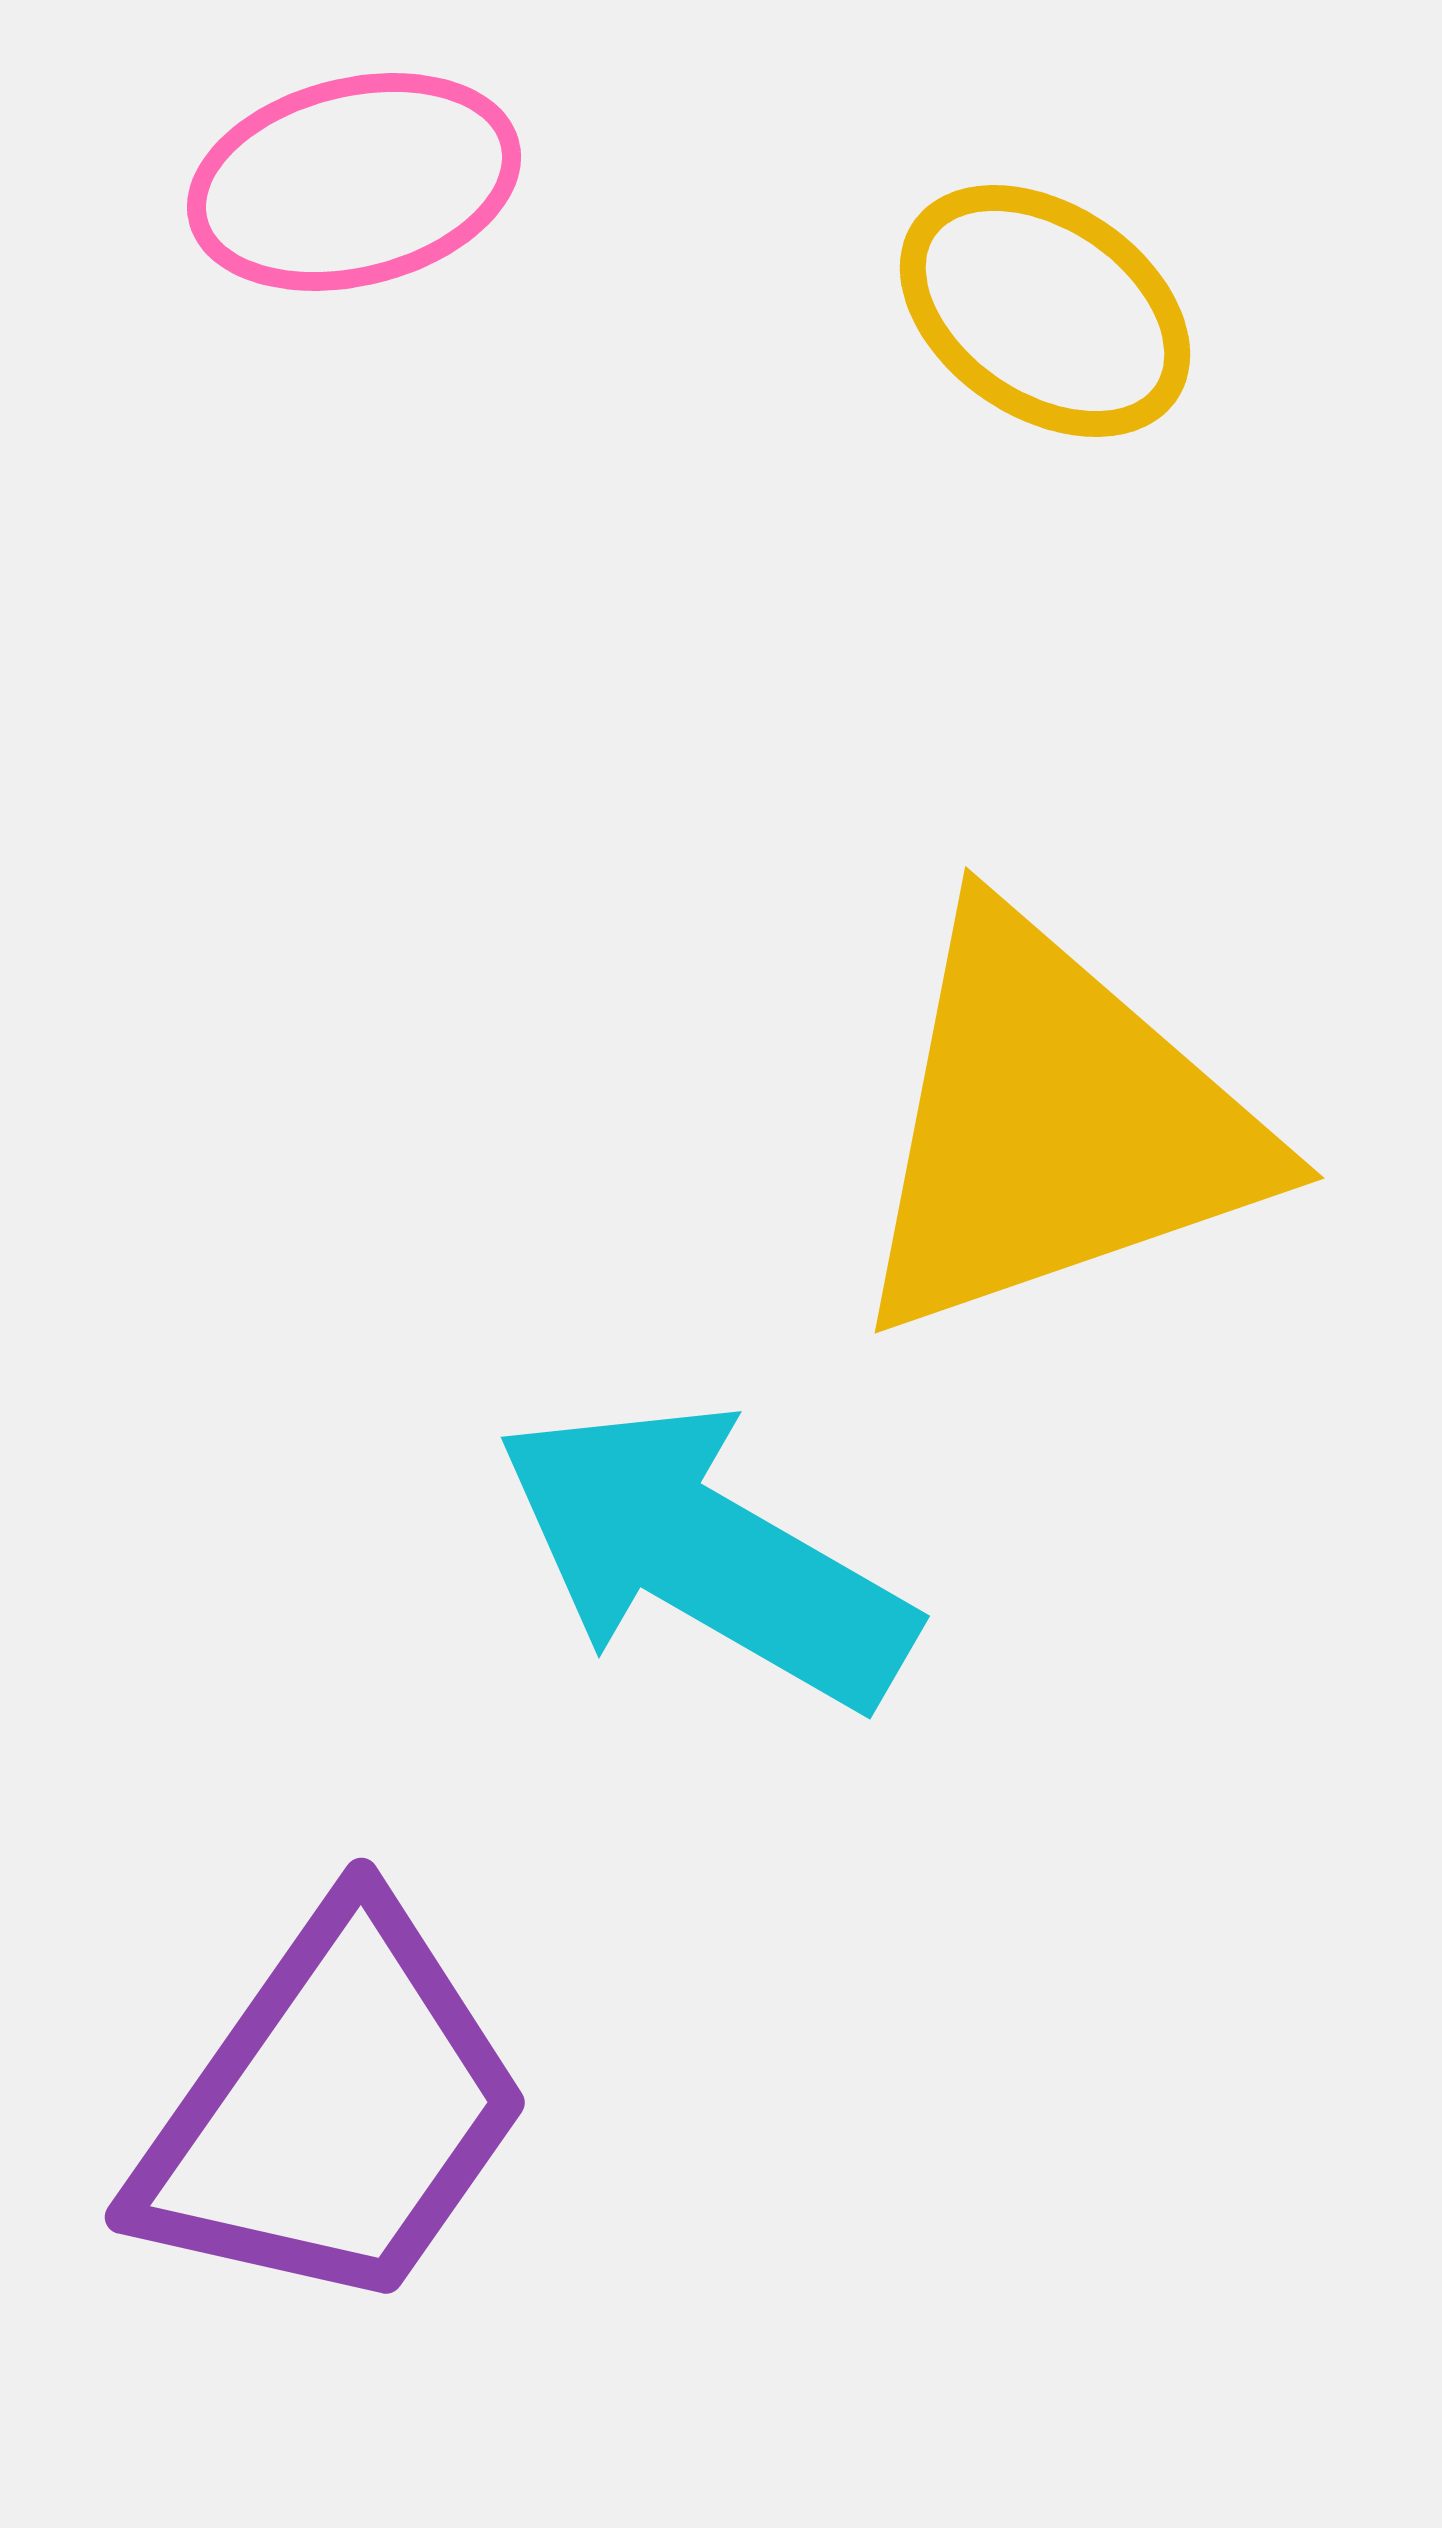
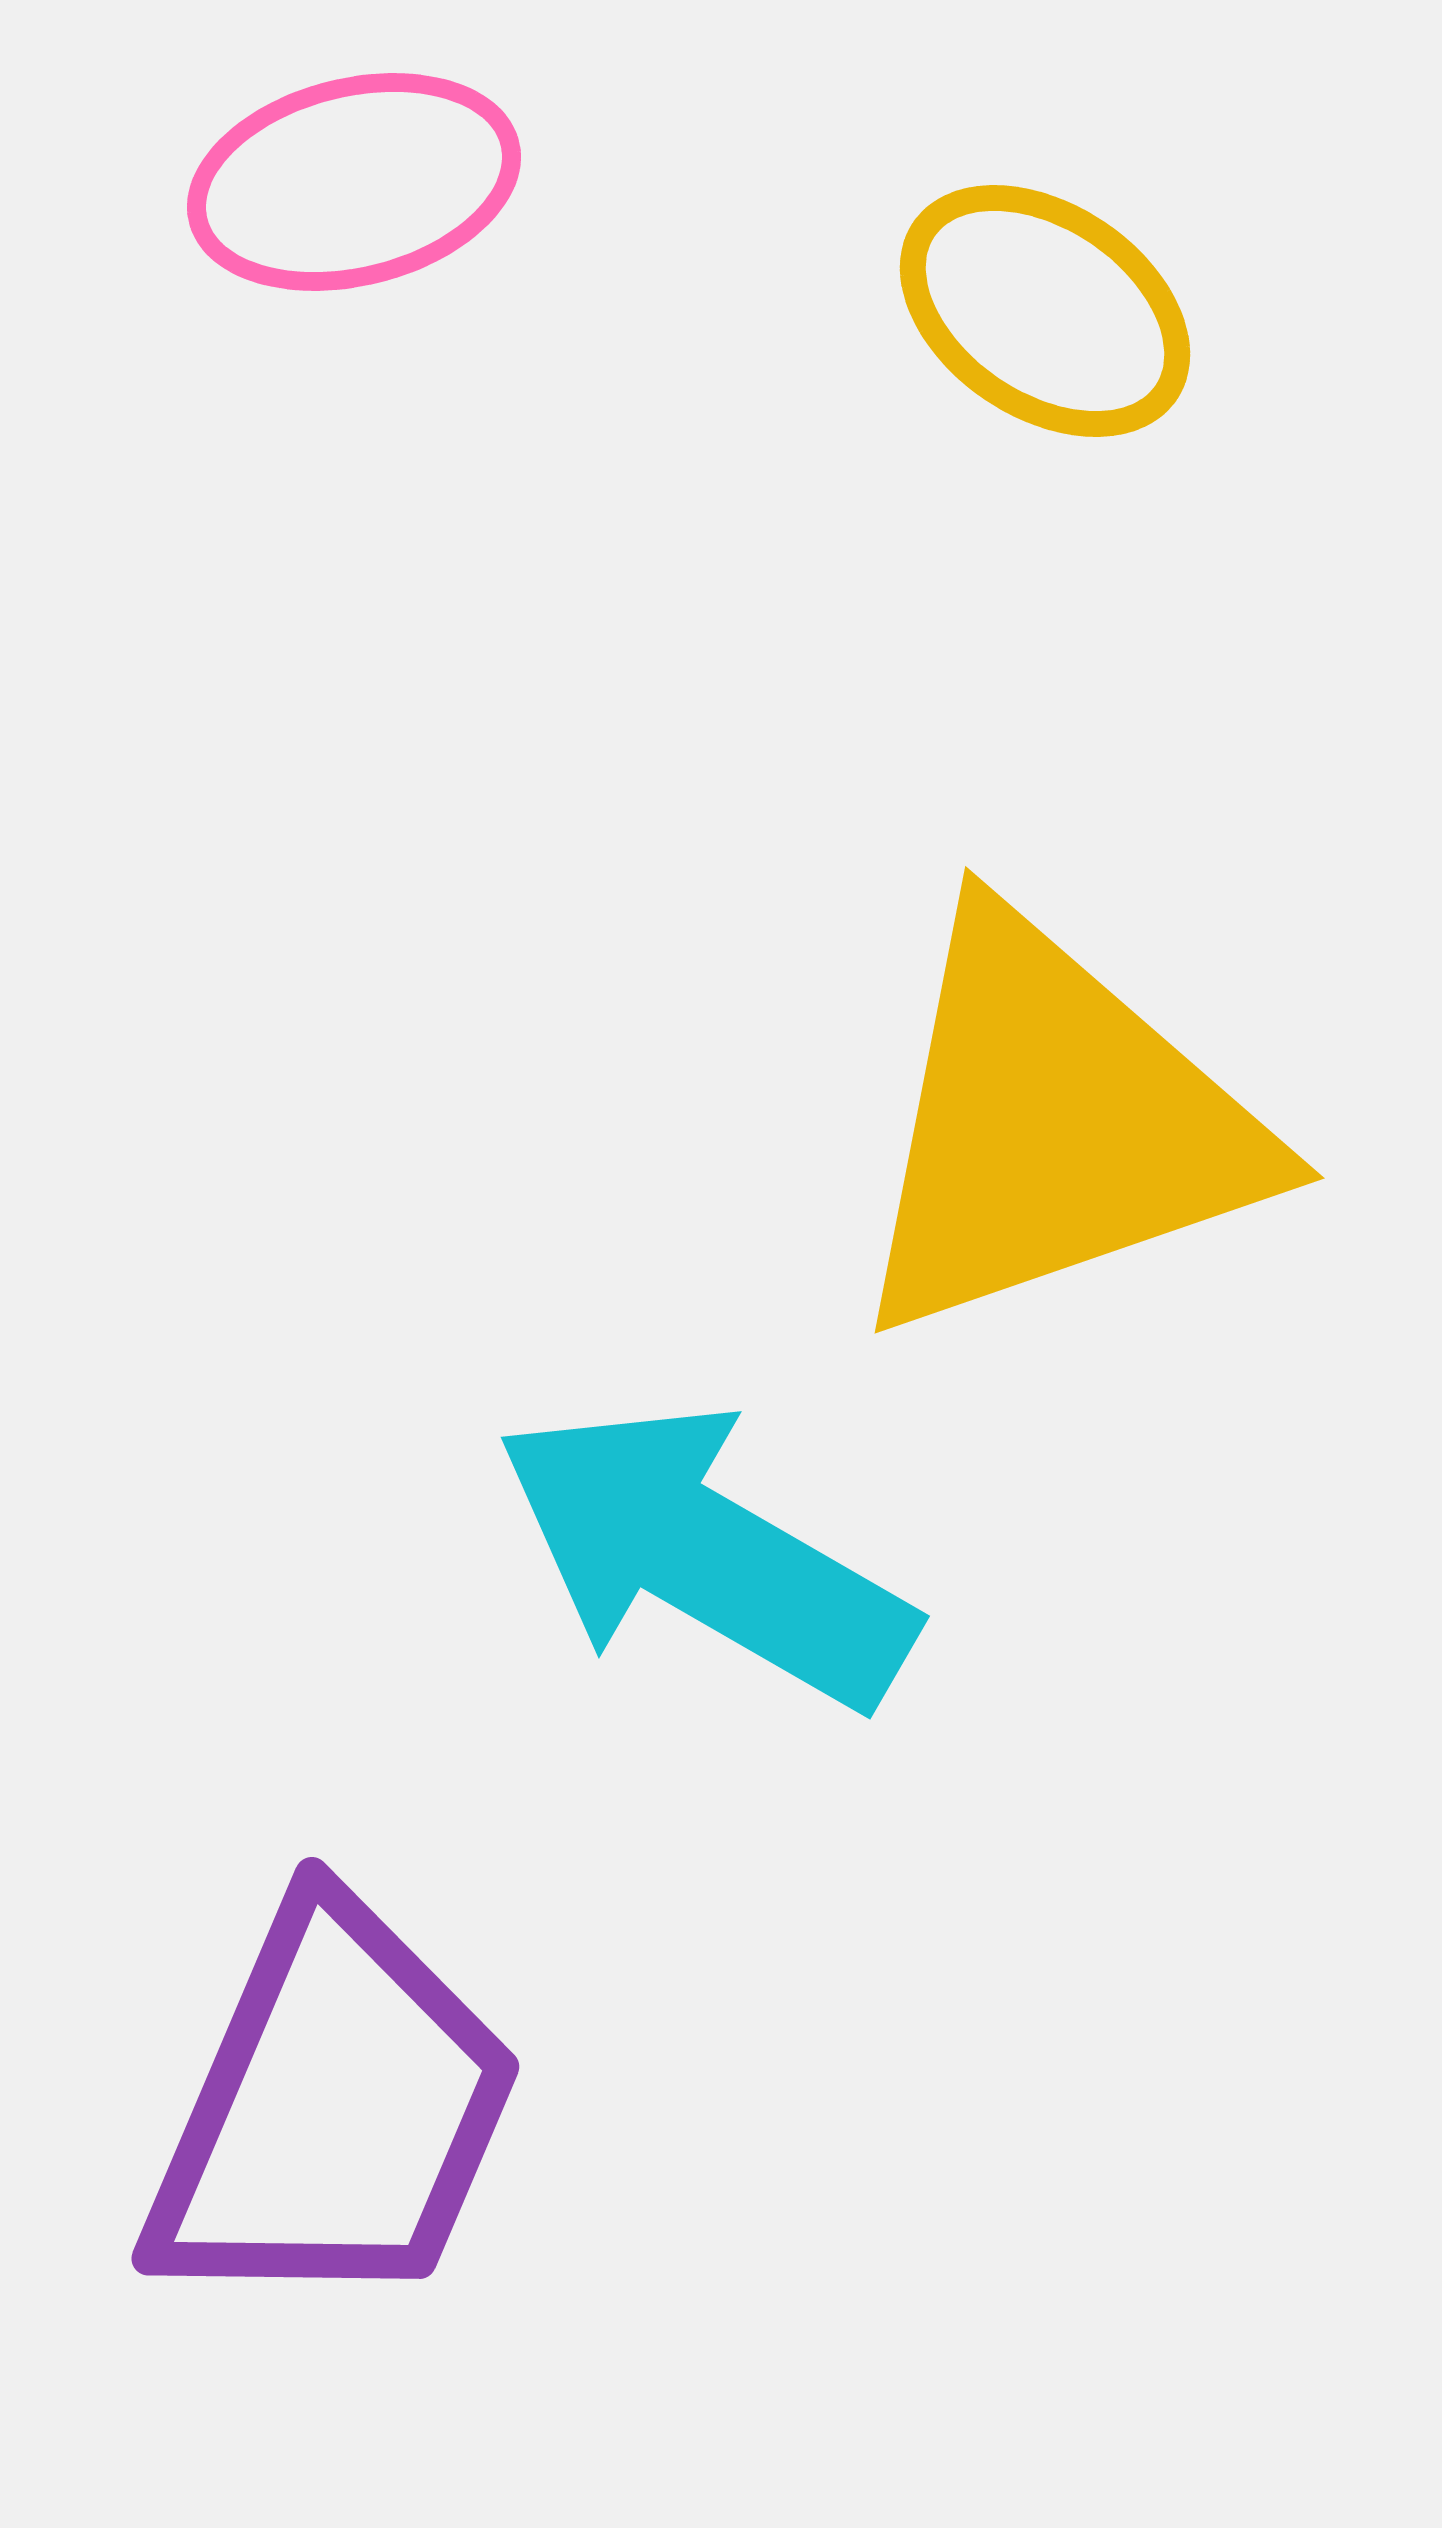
purple trapezoid: rotated 12 degrees counterclockwise
